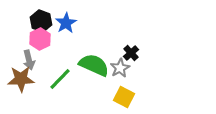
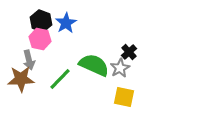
pink hexagon: rotated 20 degrees counterclockwise
black cross: moved 2 px left, 1 px up
yellow square: rotated 15 degrees counterclockwise
